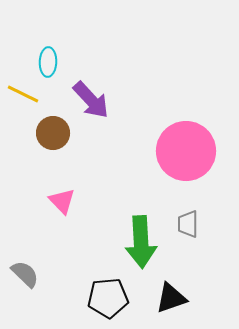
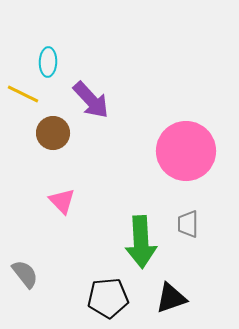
gray semicircle: rotated 8 degrees clockwise
